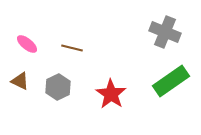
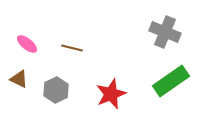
brown triangle: moved 1 px left, 2 px up
gray hexagon: moved 2 px left, 3 px down
red star: rotated 16 degrees clockwise
